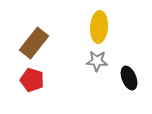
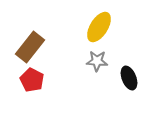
yellow ellipse: rotated 28 degrees clockwise
brown rectangle: moved 4 px left, 4 px down
red pentagon: rotated 10 degrees clockwise
